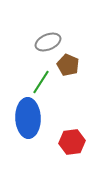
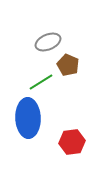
green line: rotated 25 degrees clockwise
